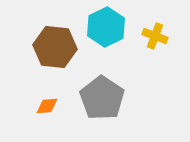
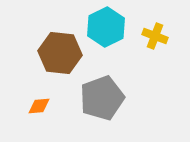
brown hexagon: moved 5 px right, 6 px down
gray pentagon: rotated 18 degrees clockwise
orange diamond: moved 8 px left
